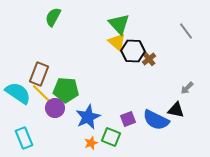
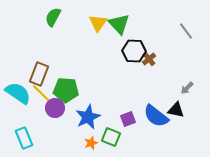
yellow triangle: moved 19 px left, 19 px up; rotated 24 degrees clockwise
black hexagon: moved 1 px right
blue semicircle: moved 4 px up; rotated 12 degrees clockwise
